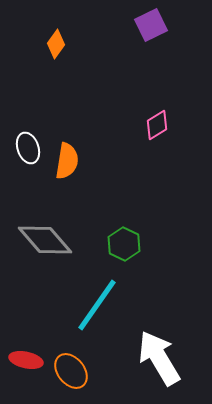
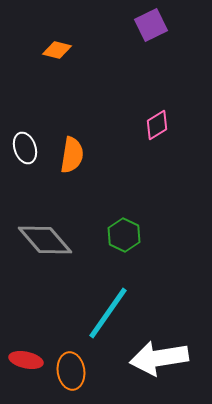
orange diamond: moved 1 px right, 6 px down; rotated 68 degrees clockwise
white ellipse: moved 3 px left
orange semicircle: moved 5 px right, 6 px up
green hexagon: moved 9 px up
cyan line: moved 11 px right, 8 px down
white arrow: rotated 68 degrees counterclockwise
orange ellipse: rotated 30 degrees clockwise
